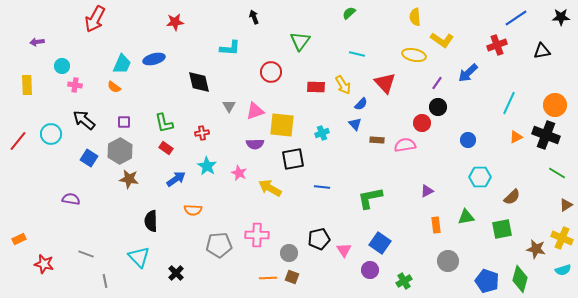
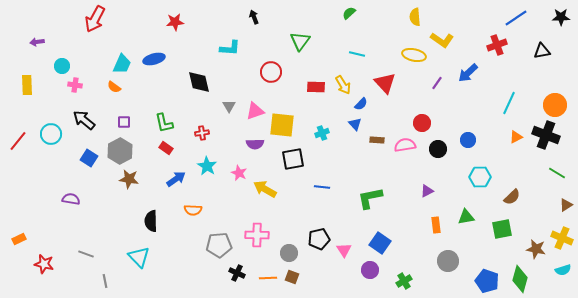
black circle at (438, 107): moved 42 px down
yellow arrow at (270, 188): moved 5 px left, 1 px down
black cross at (176, 273): moved 61 px right; rotated 21 degrees counterclockwise
